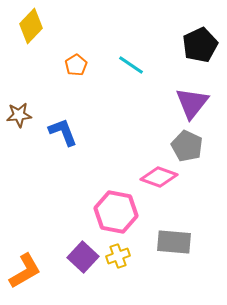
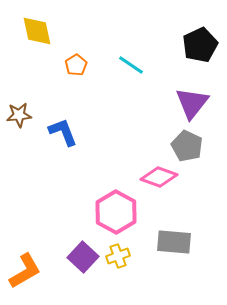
yellow diamond: moved 6 px right, 5 px down; rotated 56 degrees counterclockwise
pink hexagon: rotated 18 degrees clockwise
